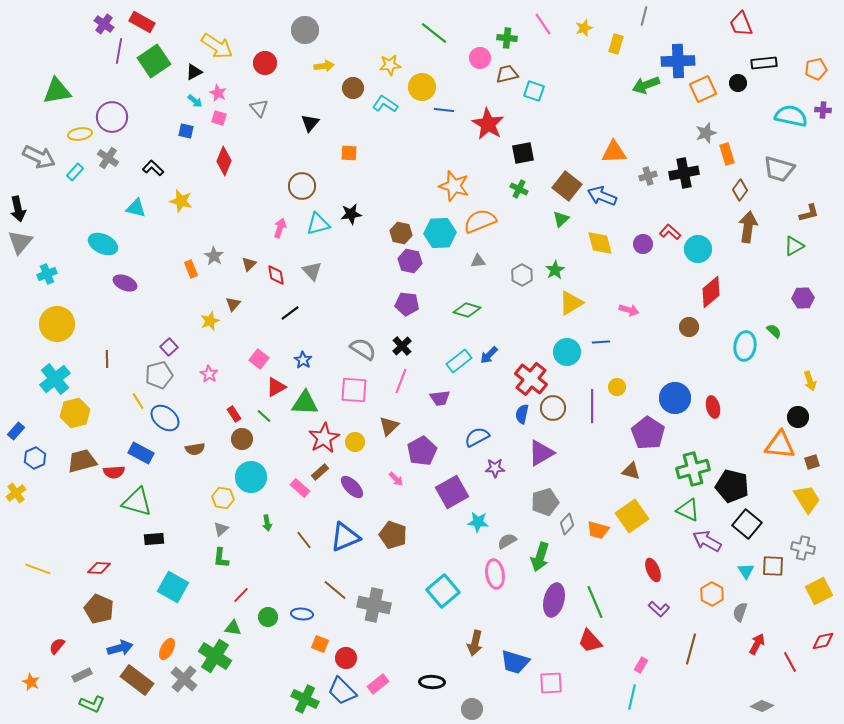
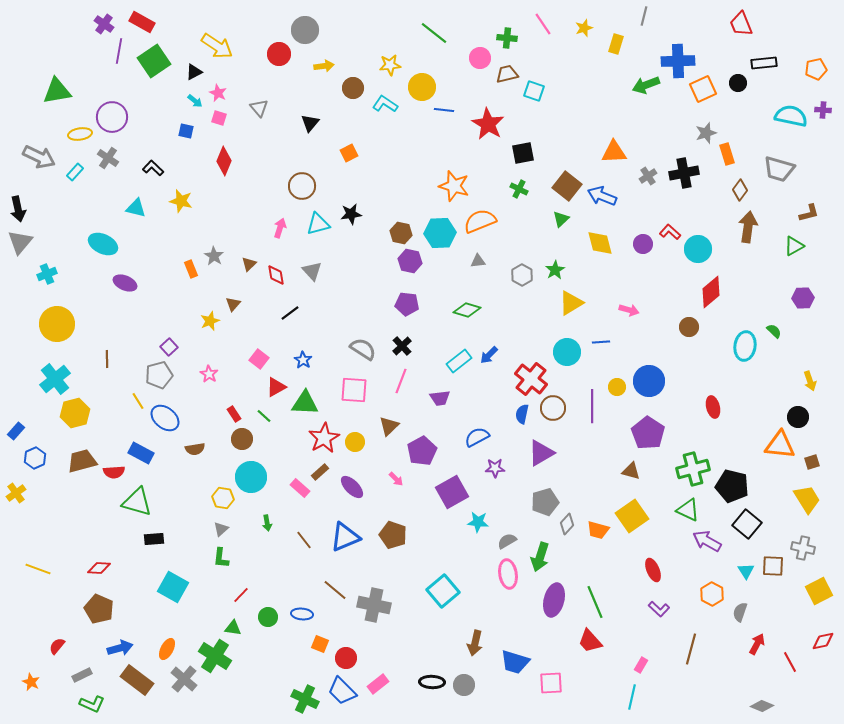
red circle at (265, 63): moved 14 px right, 9 px up
orange square at (349, 153): rotated 30 degrees counterclockwise
gray cross at (648, 176): rotated 18 degrees counterclockwise
blue circle at (675, 398): moved 26 px left, 17 px up
pink ellipse at (495, 574): moved 13 px right
gray circle at (472, 709): moved 8 px left, 24 px up
